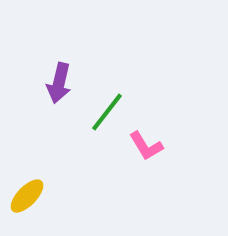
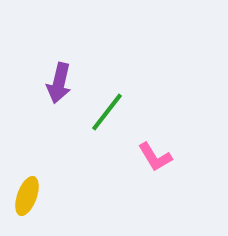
pink L-shape: moved 9 px right, 11 px down
yellow ellipse: rotated 24 degrees counterclockwise
